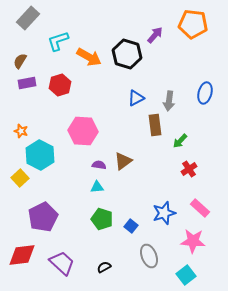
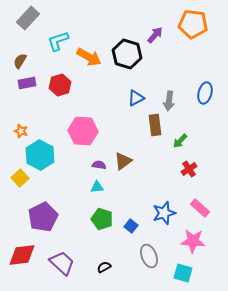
cyan square: moved 3 px left, 2 px up; rotated 36 degrees counterclockwise
